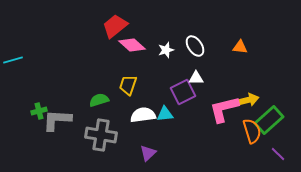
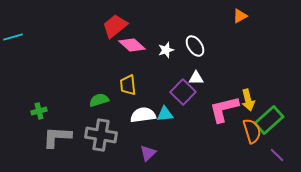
orange triangle: moved 31 px up; rotated 35 degrees counterclockwise
cyan line: moved 23 px up
yellow trapezoid: rotated 25 degrees counterclockwise
purple square: rotated 20 degrees counterclockwise
yellow arrow: rotated 90 degrees clockwise
gray L-shape: moved 17 px down
purple line: moved 1 px left, 1 px down
